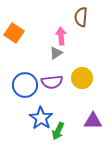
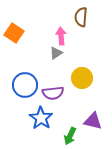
purple semicircle: moved 1 px right, 11 px down
purple triangle: rotated 12 degrees clockwise
green arrow: moved 12 px right, 5 px down
